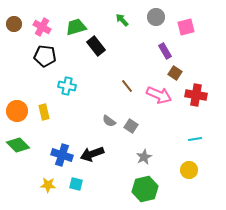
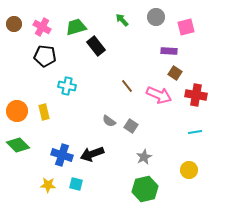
purple rectangle: moved 4 px right; rotated 56 degrees counterclockwise
cyan line: moved 7 px up
